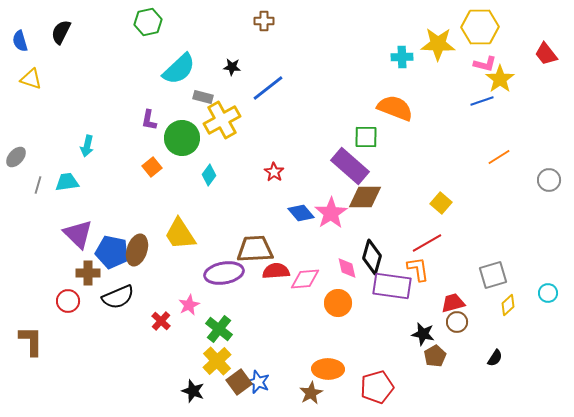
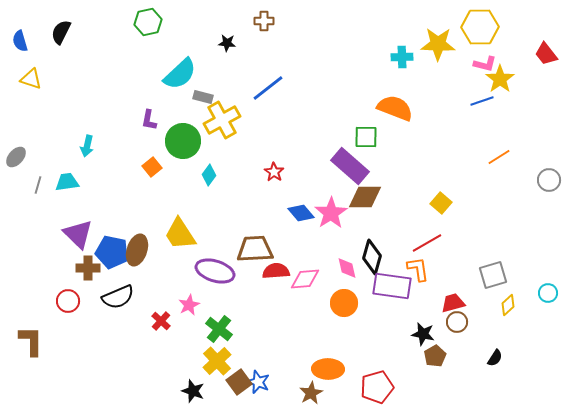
black star at (232, 67): moved 5 px left, 24 px up
cyan semicircle at (179, 69): moved 1 px right, 5 px down
green circle at (182, 138): moved 1 px right, 3 px down
brown cross at (88, 273): moved 5 px up
purple ellipse at (224, 273): moved 9 px left, 2 px up; rotated 27 degrees clockwise
orange circle at (338, 303): moved 6 px right
